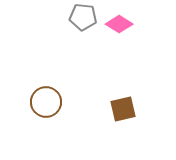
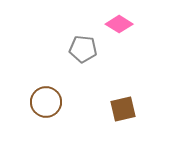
gray pentagon: moved 32 px down
